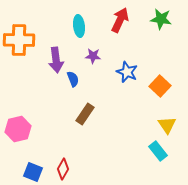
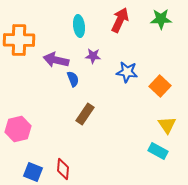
green star: rotated 10 degrees counterclockwise
purple arrow: rotated 110 degrees clockwise
blue star: rotated 15 degrees counterclockwise
cyan rectangle: rotated 24 degrees counterclockwise
red diamond: rotated 25 degrees counterclockwise
